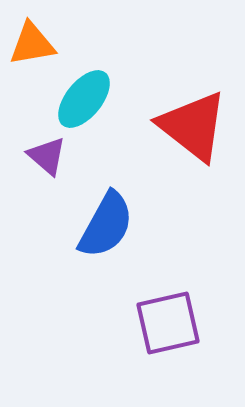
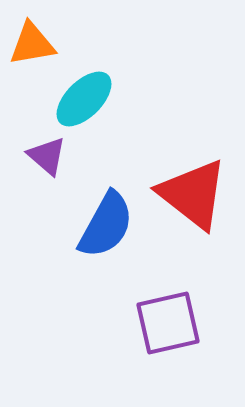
cyan ellipse: rotated 6 degrees clockwise
red triangle: moved 68 px down
